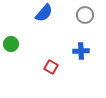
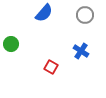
blue cross: rotated 35 degrees clockwise
